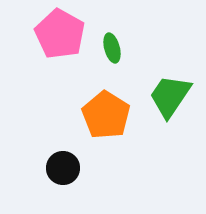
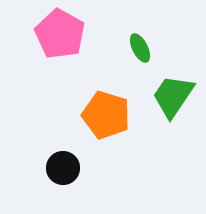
green ellipse: moved 28 px right; rotated 12 degrees counterclockwise
green trapezoid: moved 3 px right
orange pentagon: rotated 15 degrees counterclockwise
